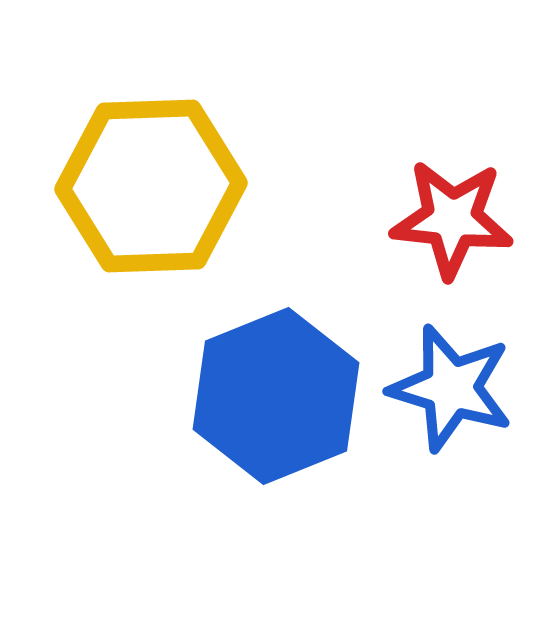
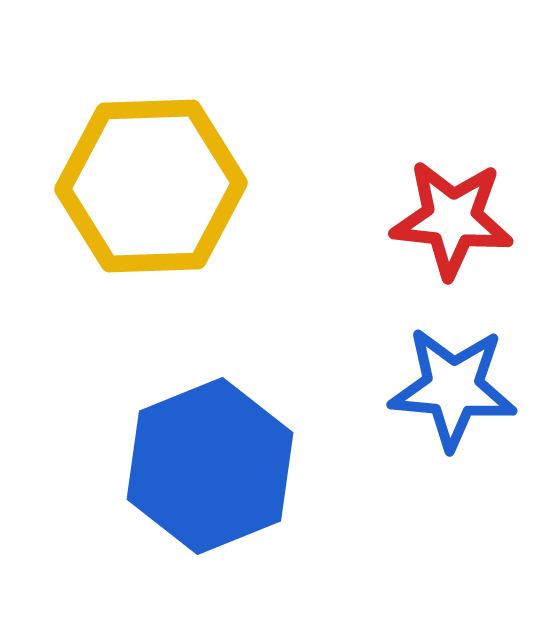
blue star: moved 2 px right; rotated 12 degrees counterclockwise
blue hexagon: moved 66 px left, 70 px down
